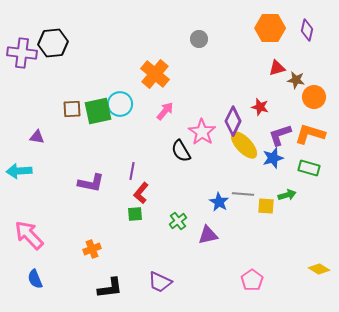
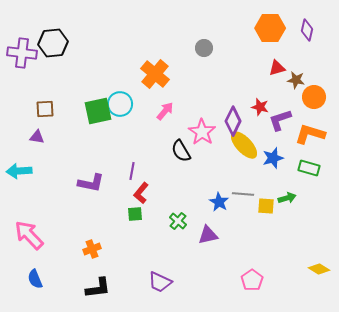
gray circle at (199, 39): moved 5 px right, 9 px down
brown square at (72, 109): moved 27 px left
purple L-shape at (280, 135): moved 15 px up
green arrow at (287, 195): moved 3 px down
green cross at (178, 221): rotated 12 degrees counterclockwise
black L-shape at (110, 288): moved 12 px left
